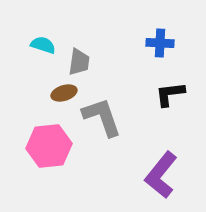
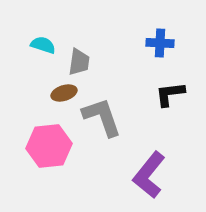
purple L-shape: moved 12 px left
